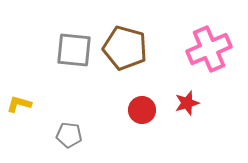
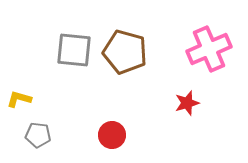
brown pentagon: moved 4 px down
yellow L-shape: moved 5 px up
red circle: moved 30 px left, 25 px down
gray pentagon: moved 31 px left
